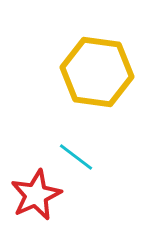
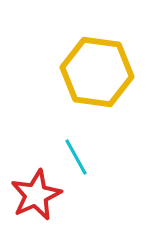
cyan line: rotated 24 degrees clockwise
